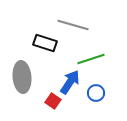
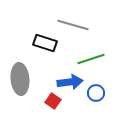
gray ellipse: moved 2 px left, 2 px down
blue arrow: rotated 50 degrees clockwise
